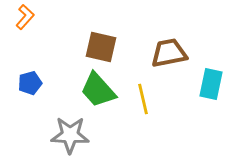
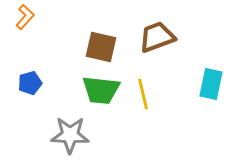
brown trapezoid: moved 12 px left, 16 px up; rotated 9 degrees counterclockwise
green trapezoid: moved 3 px right; rotated 42 degrees counterclockwise
yellow line: moved 5 px up
